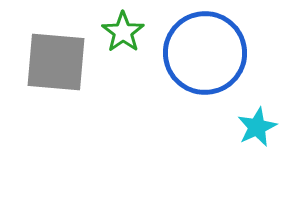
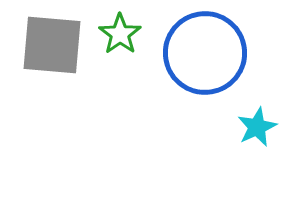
green star: moved 3 px left, 2 px down
gray square: moved 4 px left, 17 px up
